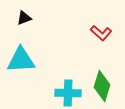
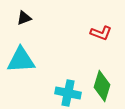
red L-shape: rotated 20 degrees counterclockwise
cyan cross: rotated 10 degrees clockwise
